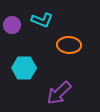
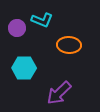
purple circle: moved 5 px right, 3 px down
